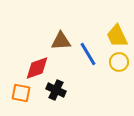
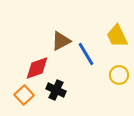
brown triangle: rotated 25 degrees counterclockwise
blue line: moved 2 px left
yellow circle: moved 13 px down
orange square: moved 3 px right, 2 px down; rotated 36 degrees clockwise
